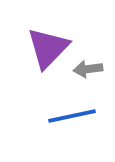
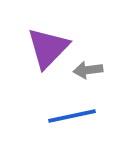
gray arrow: moved 1 px down
